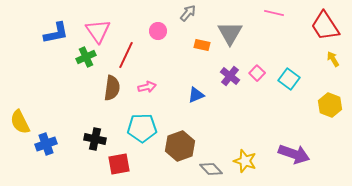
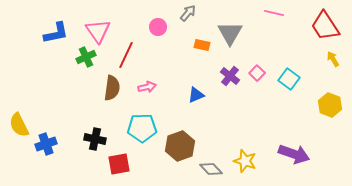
pink circle: moved 4 px up
yellow semicircle: moved 1 px left, 3 px down
